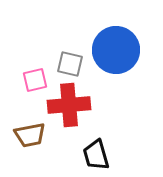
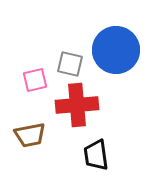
red cross: moved 8 px right
black trapezoid: rotated 8 degrees clockwise
